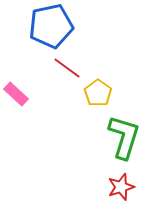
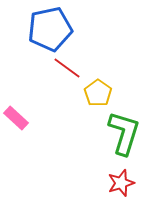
blue pentagon: moved 1 px left, 3 px down
pink rectangle: moved 24 px down
green L-shape: moved 4 px up
red star: moved 4 px up
